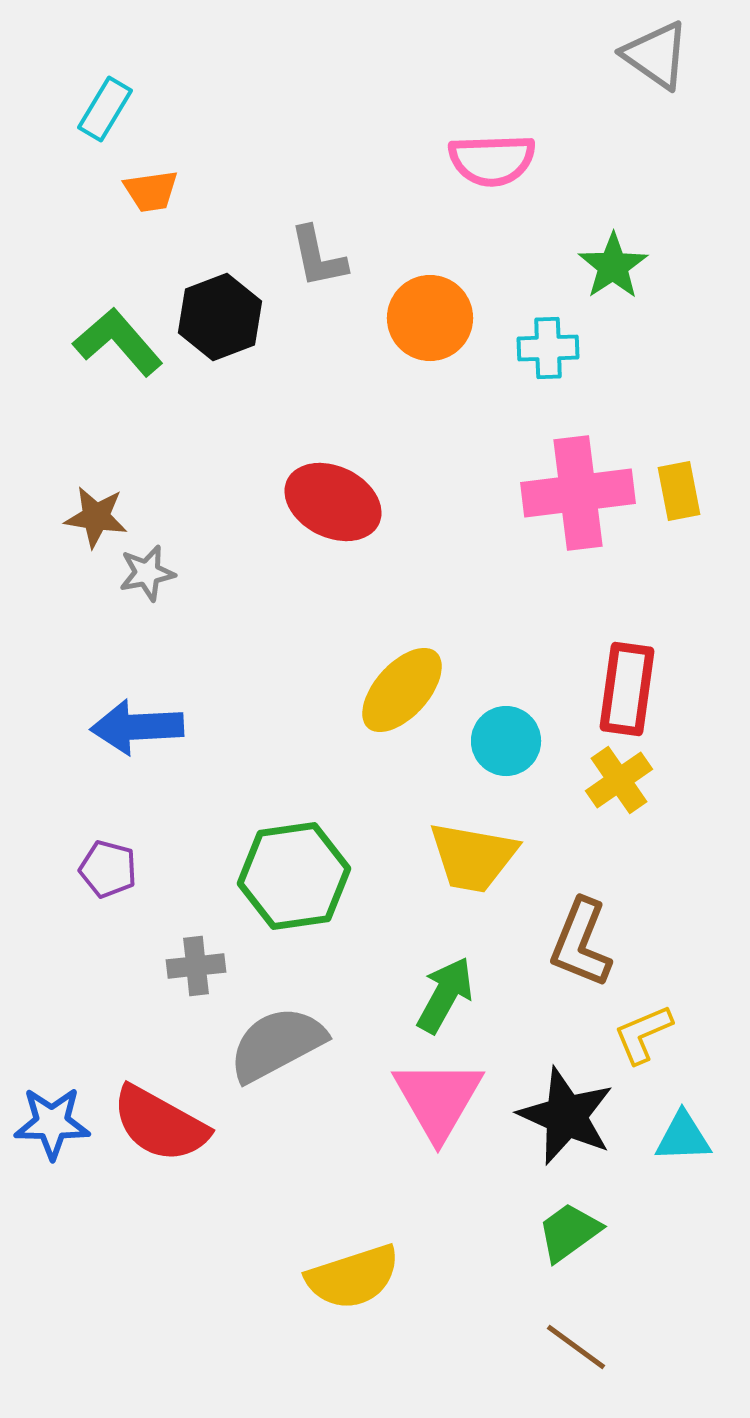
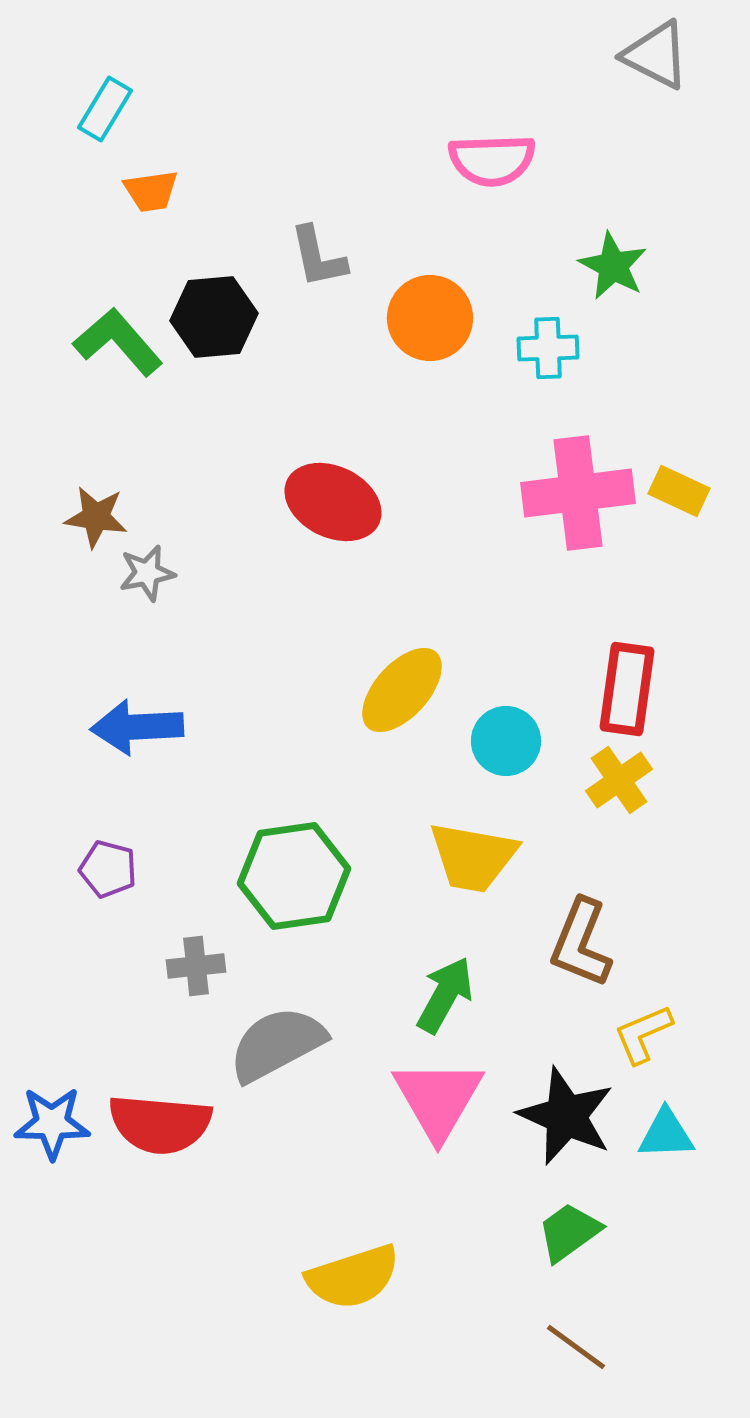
gray triangle: rotated 8 degrees counterclockwise
green star: rotated 10 degrees counterclockwise
black hexagon: moved 6 px left; rotated 16 degrees clockwise
yellow rectangle: rotated 54 degrees counterclockwise
red semicircle: rotated 24 degrees counterclockwise
cyan triangle: moved 17 px left, 3 px up
